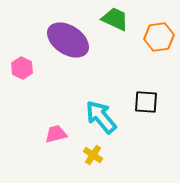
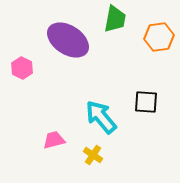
green trapezoid: rotated 76 degrees clockwise
pink trapezoid: moved 2 px left, 6 px down
